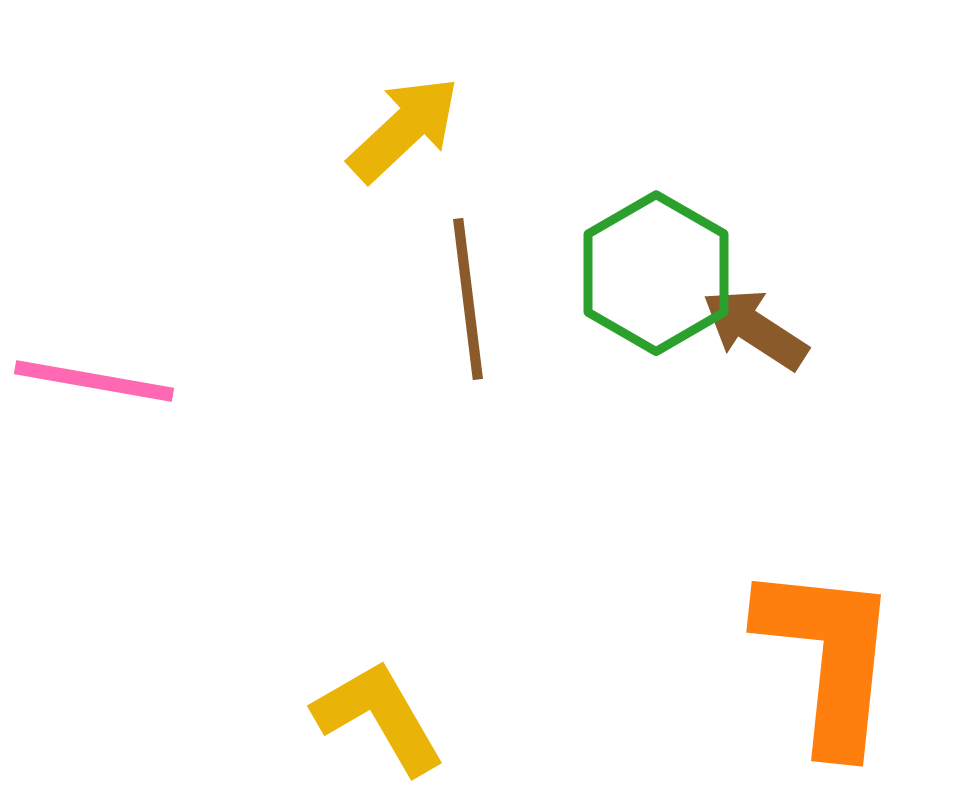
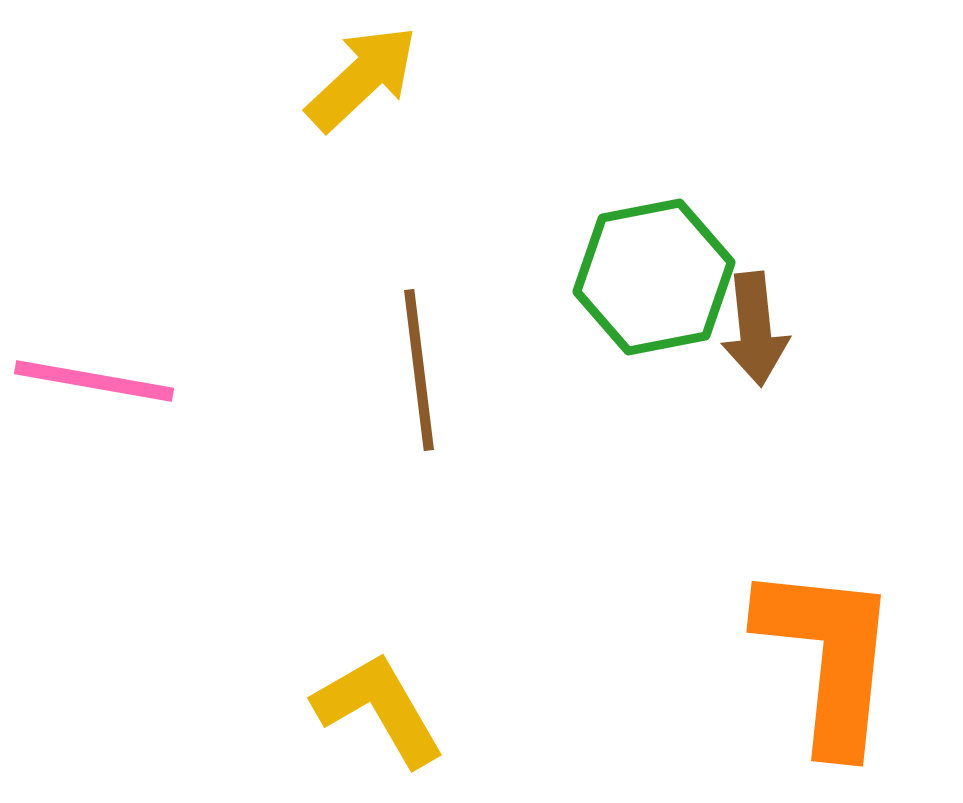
yellow arrow: moved 42 px left, 51 px up
green hexagon: moved 2 px left, 4 px down; rotated 19 degrees clockwise
brown line: moved 49 px left, 71 px down
brown arrow: rotated 129 degrees counterclockwise
yellow L-shape: moved 8 px up
